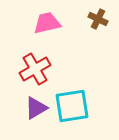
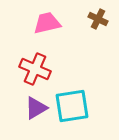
red cross: rotated 36 degrees counterclockwise
